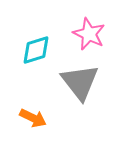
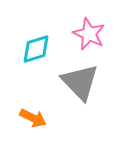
cyan diamond: moved 1 px up
gray triangle: rotated 6 degrees counterclockwise
